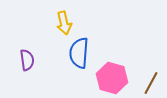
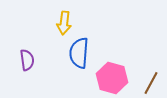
yellow arrow: rotated 20 degrees clockwise
